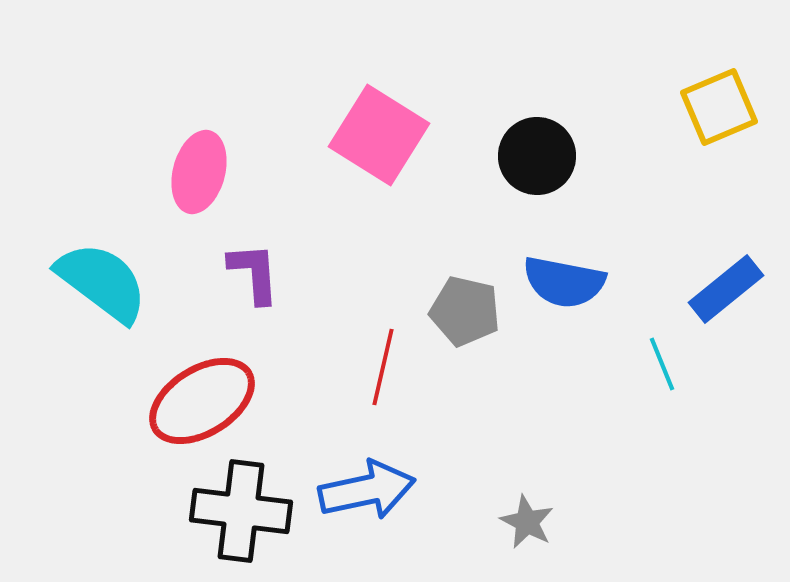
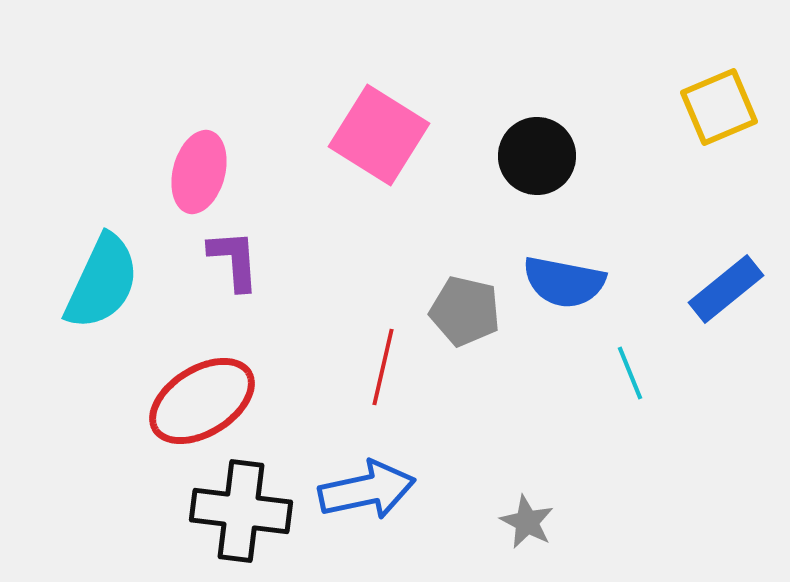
purple L-shape: moved 20 px left, 13 px up
cyan semicircle: rotated 78 degrees clockwise
cyan line: moved 32 px left, 9 px down
